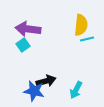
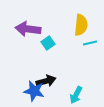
cyan line: moved 3 px right, 4 px down
cyan square: moved 25 px right, 2 px up
cyan arrow: moved 5 px down
